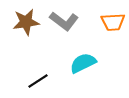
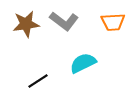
brown star: moved 2 px down
